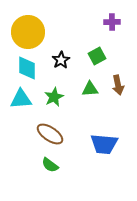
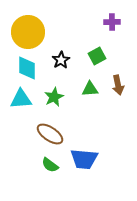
blue trapezoid: moved 20 px left, 15 px down
